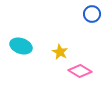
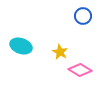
blue circle: moved 9 px left, 2 px down
pink diamond: moved 1 px up
